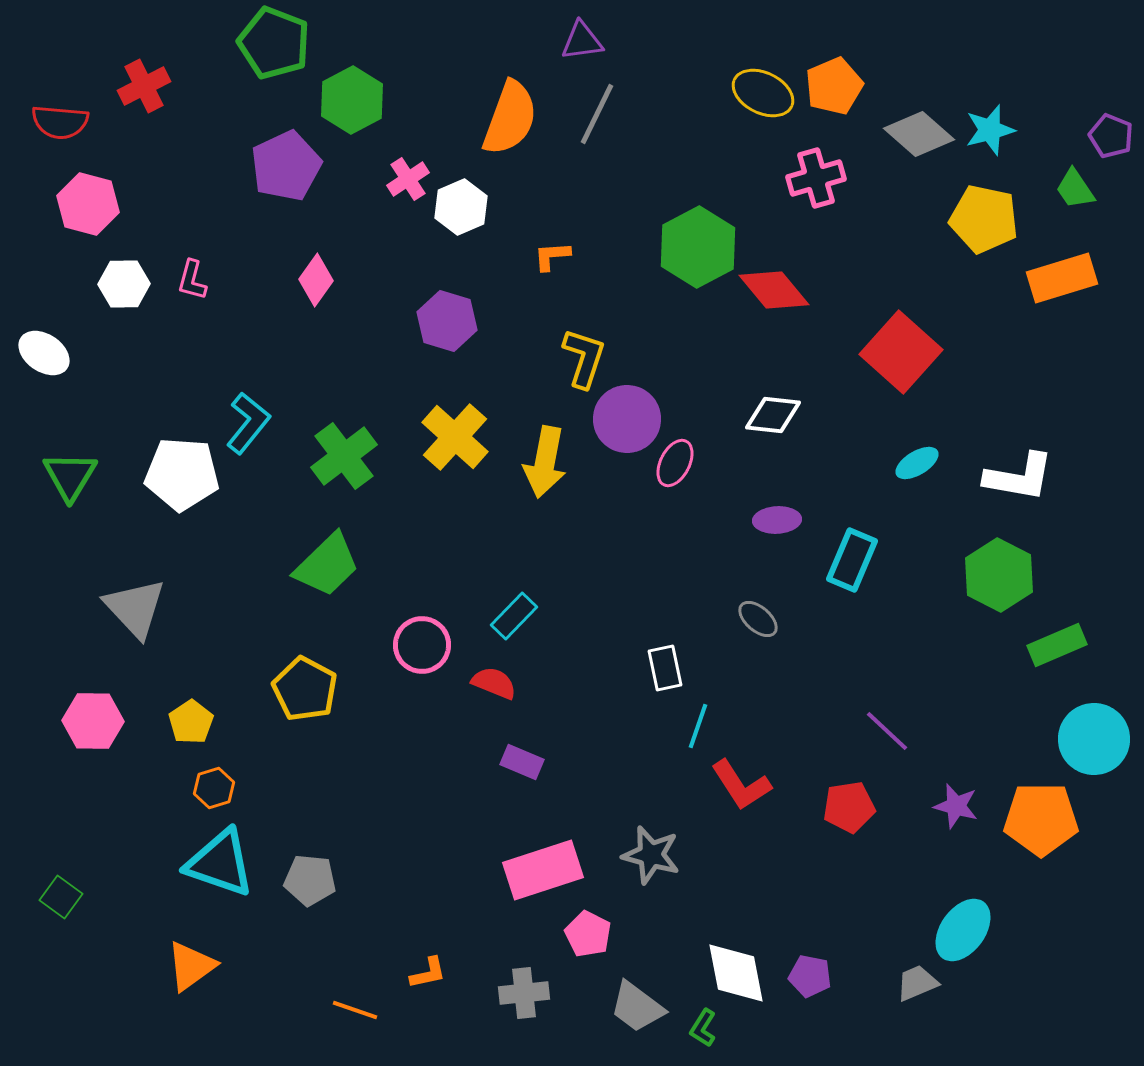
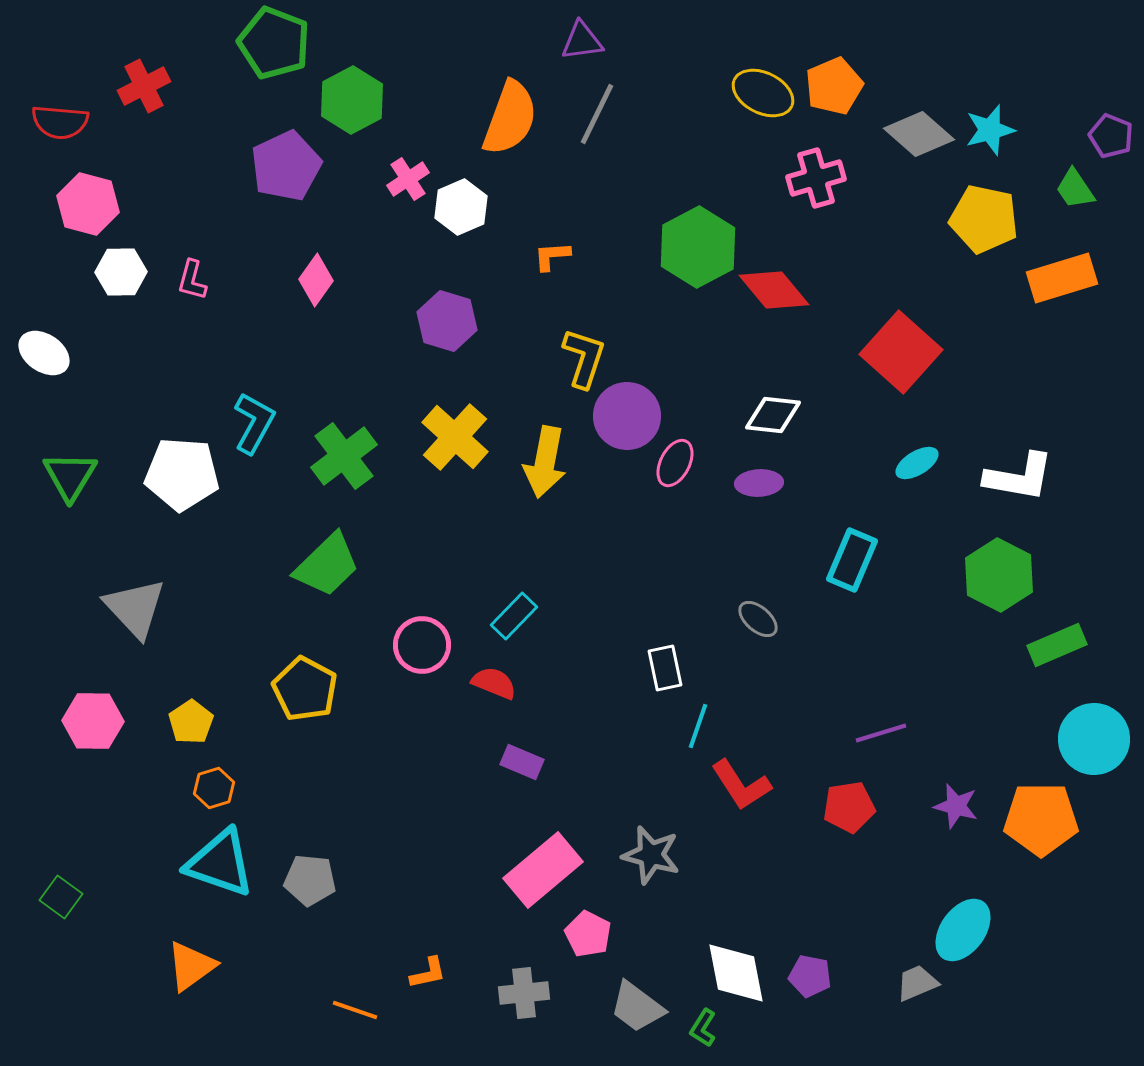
white hexagon at (124, 284): moved 3 px left, 12 px up
purple circle at (627, 419): moved 3 px up
cyan L-shape at (248, 423): moved 6 px right; rotated 10 degrees counterclockwise
purple ellipse at (777, 520): moved 18 px left, 37 px up
purple line at (887, 731): moved 6 px left, 2 px down; rotated 60 degrees counterclockwise
pink rectangle at (543, 870): rotated 22 degrees counterclockwise
